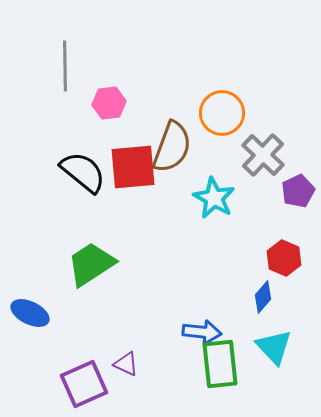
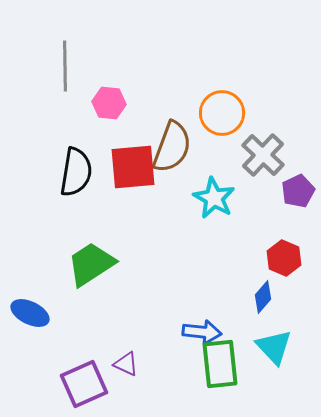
pink hexagon: rotated 12 degrees clockwise
black semicircle: moved 7 px left; rotated 60 degrees clockwise
